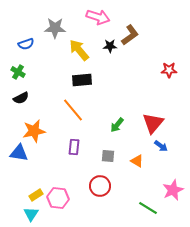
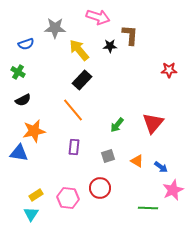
brown L-shape: rotated 50 degrees counterclockwise
black rectangle: rotated 42 degrees counterclockwise
black semicircle: moved 2 px right, 2 px down
blue arrow: moved 21 px down
gray square: rotated 24 degrees counterclockwise
red circle: moved 2 px down
pink hexagon: moved 10 px right
green line: rotated 30 degrees counterclockwise
